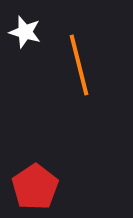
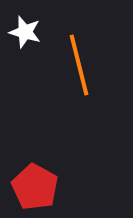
red pentagon: rotated 9 degrees counterclockwise
